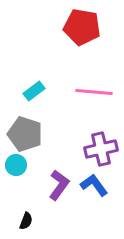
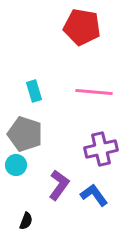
cyan rectangle: rotated 70 degrees counterclockwise
blue L-shape: moved 10 px down
